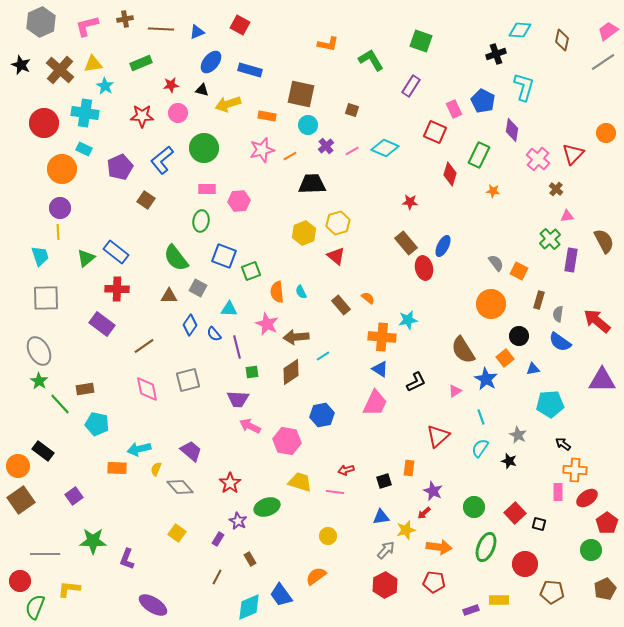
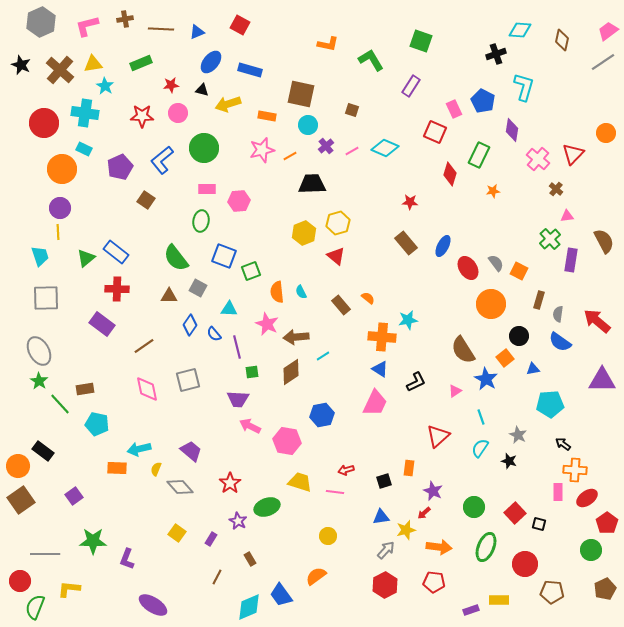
orange star at (493, 191): rotated 16 degrees counterclockwise
red ellipse at (424, 268): moved 44 px right; rotated 20 degrees counterclockwise
purple rectangle at (218, 539): moved 7 px left
